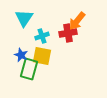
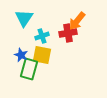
yellow square: moved 1 px up
